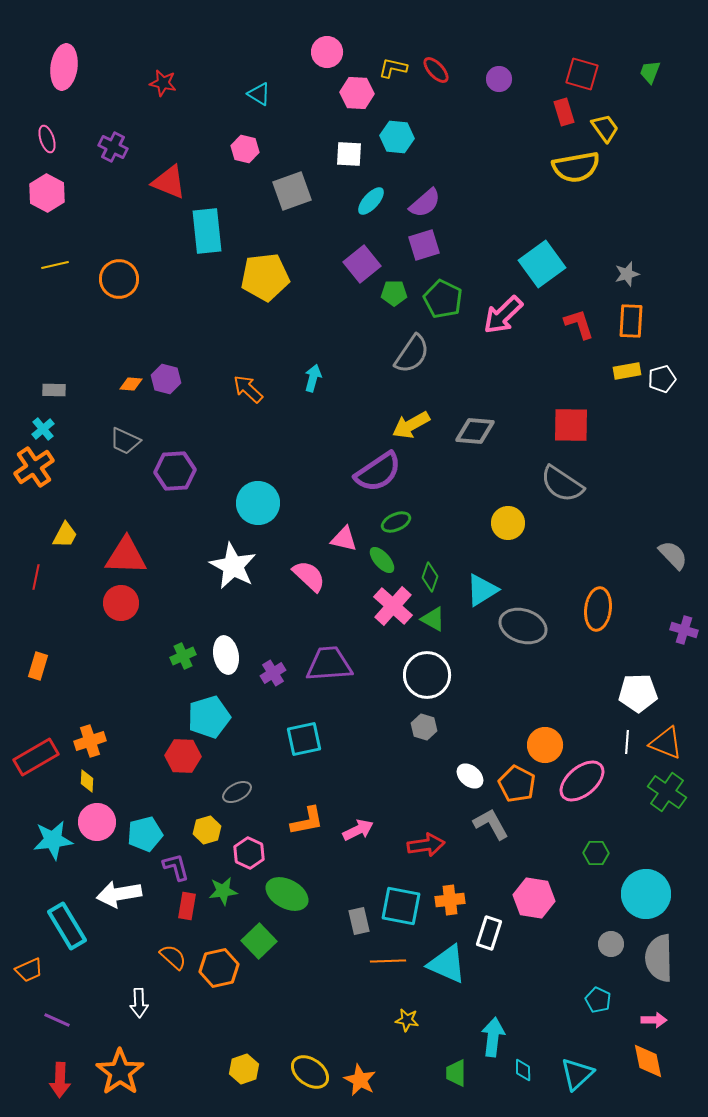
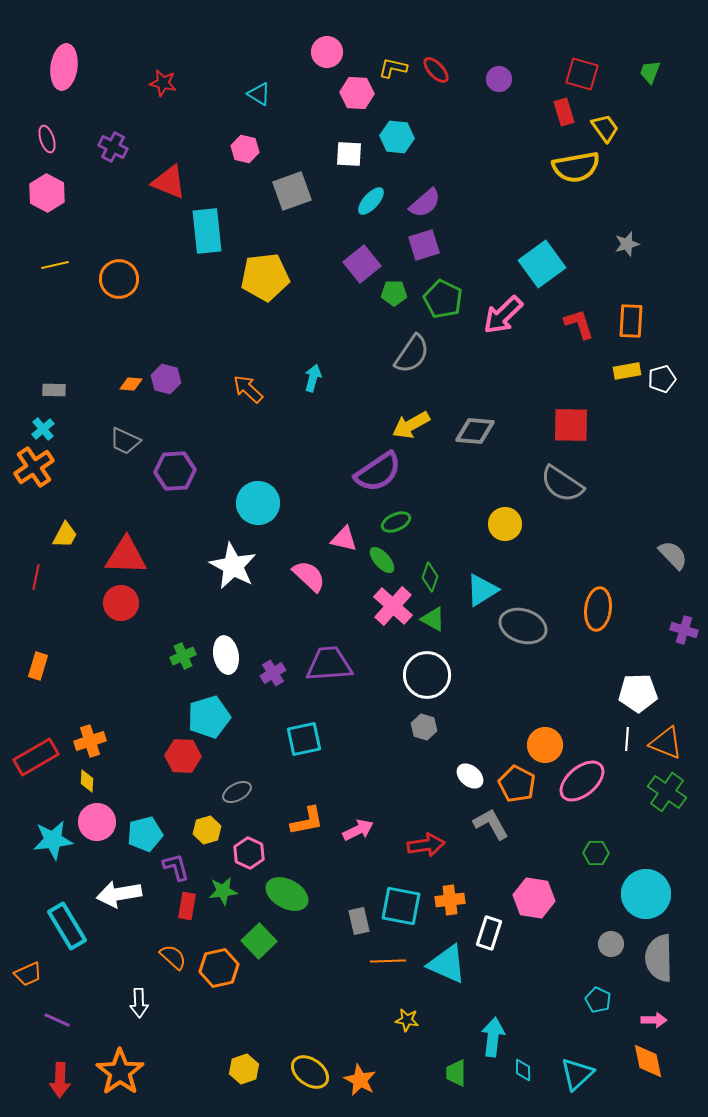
gray star at (627, 274): moved 30 px up
yellow circle at (508, 523): moved 3 px left, 1 px down
white line at (627, 742): moved 3 px up
orange trapezoid at (29, 970): moved 1 px left, 4 px down
